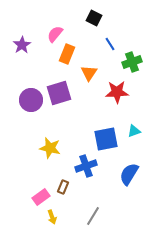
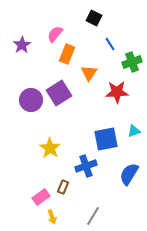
purple square: rotated 15 degrees counterclockwise
yellow star: rotated 20 degrees clockwise
